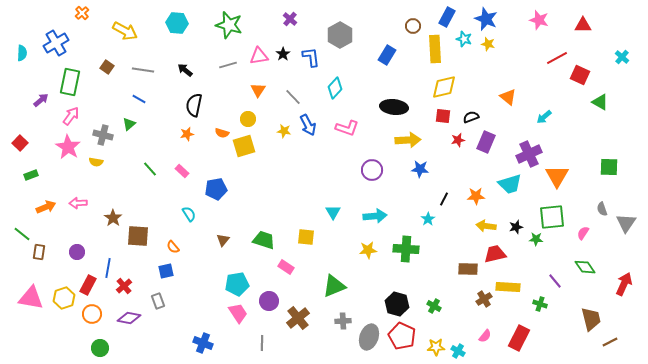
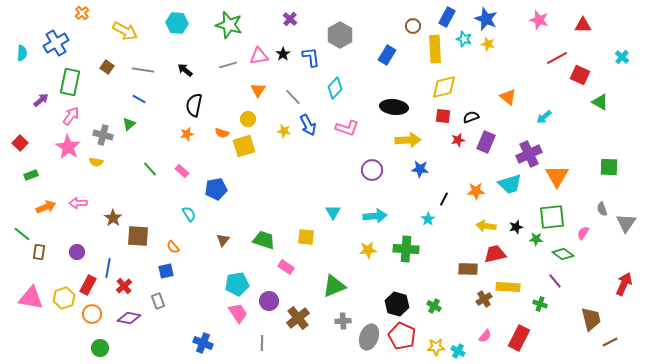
orange star at (476, 196): moved 5 px up
green diamond at (585, 267): moved 22 px left, 13 px up; rotated 20 degrees counterclockwise
